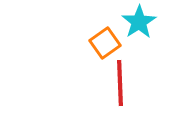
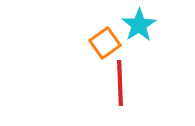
cyan star: moved 3 px down
